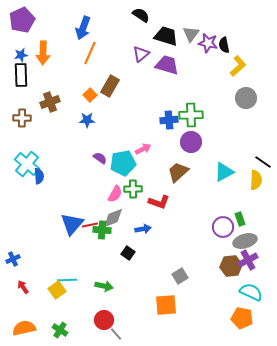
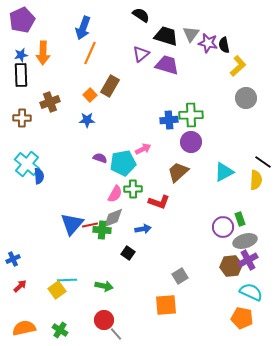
purple semicircle at (100, 158): rotated 16 degrees counterclockwise
red arrow at (23, 287): moved 3 px left, 1 px up; rotated 80 degrees clockwise
